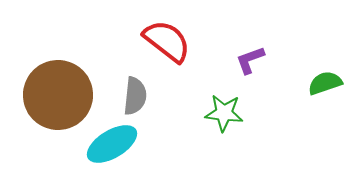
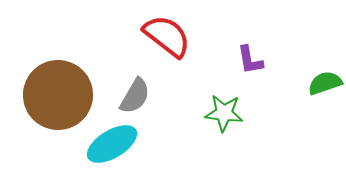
red semicircle: moved 5 px up
purple L-shape: rotated 80 degrees counterclockwise
gray semicircle: rotated 24 degrees clockwise
